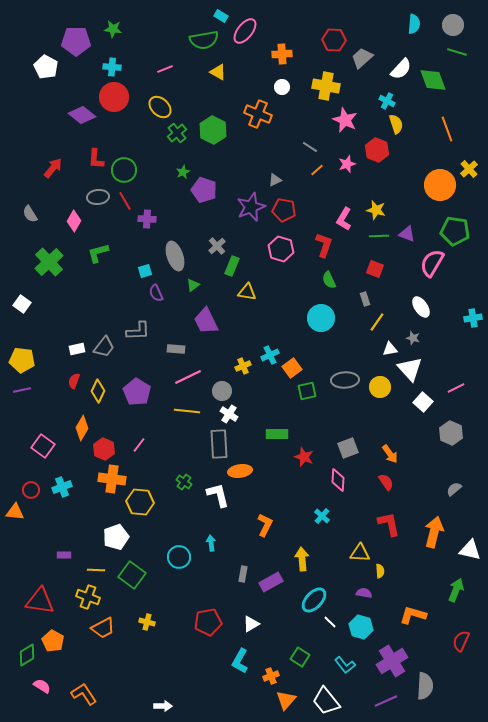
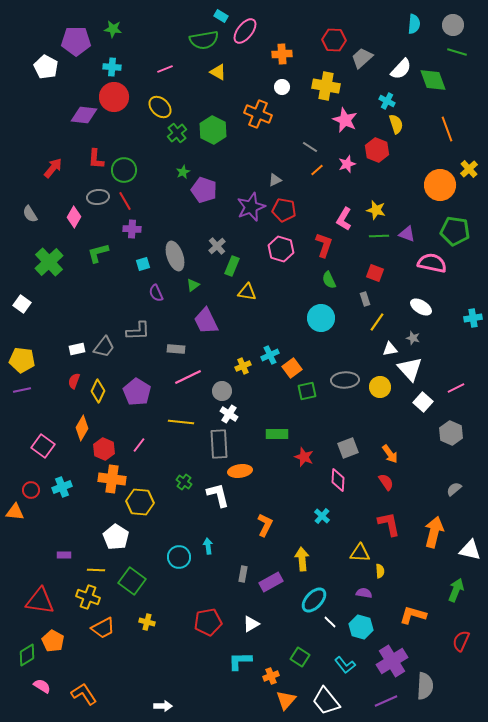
purple diamond at (82, 115): moved 2 px right; rotated 32 degrees counterclockwise
purple cross at (147, 219): moved 15 px left, 10 px down
pink diamond at (74, 221): moved 4 px up
pink semicircle at (432, 263): rotated 72 degrees clockwise
red square at (375, 269): moved 4 px down
cyan square at (145, 271): moved 2 px left, 7 px up
white ellipse at (421, 307): rotated 25 degrees counterclockwise
yellow line at (187, 411): moved 6 px left, 11 px down
white pentagon at (116, 537): rotated 20 degrees counterclockwise
cyan arrow at (211, 543): moved 3 px left, 3 px down
green square at (132, 575): moved 6 px down
cyan L-shape at (240, 661): rotated 60 degrees clockwise
